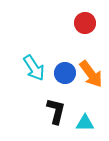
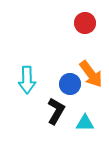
cyan arrow: moved 7 px left, 12 px down; rotated 32 degrees clockwise
blue circle: moved 5 px right, 11 px down
black L-shape: rotated 16 degrees clockwise
